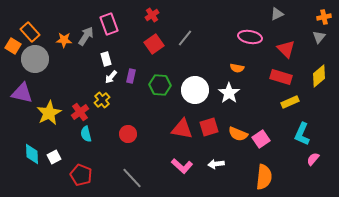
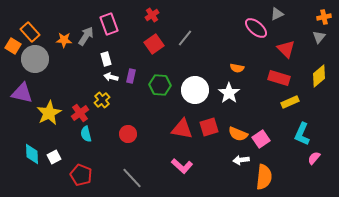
pink ellipse at (250, 37): moved 6 px right, 9 px up; rotated 30 degrees clockwise
white arrow at (111, 77): rotated 64 degrees clockwise
red rectangle at (281, 77): moved 2 px left, 1 px down
red cross at (80, 112): moved 1 px down
pink semicircle at (313, 159): moved 1 px right, 1 px up
white arrow at (216, 164): moved 25 px right, 4 px up
